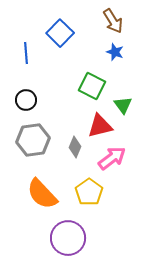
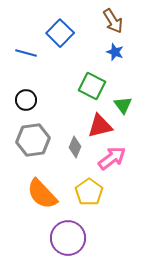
blue line: rotated 70 degrees counterclockwise
